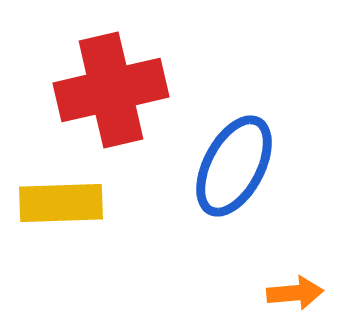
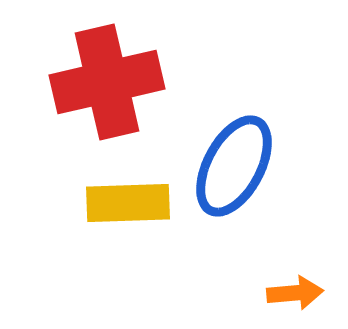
red cross: moved 4 px left, 8 px up
yellow rectangle: moved 67 px right
